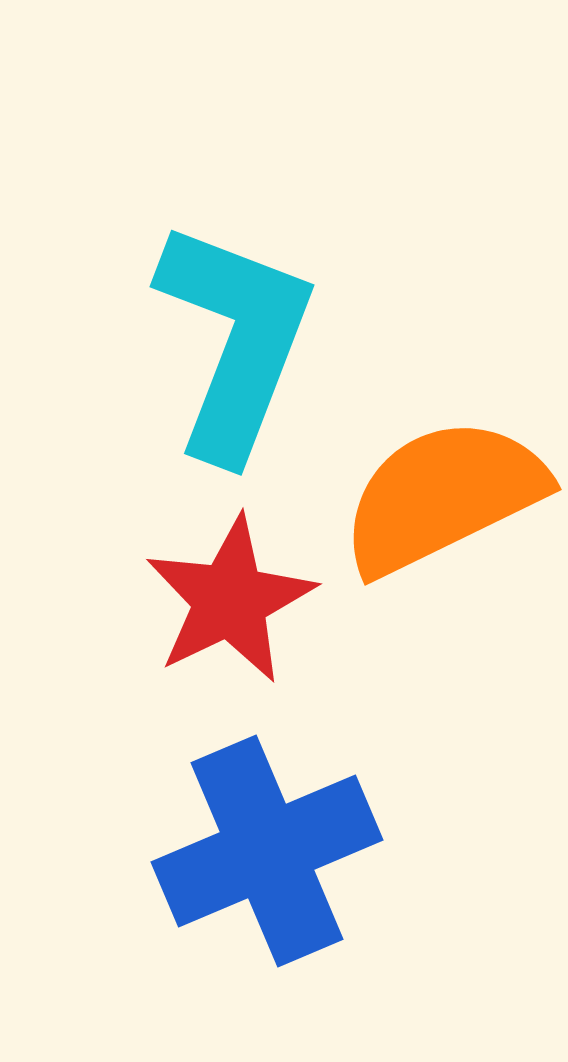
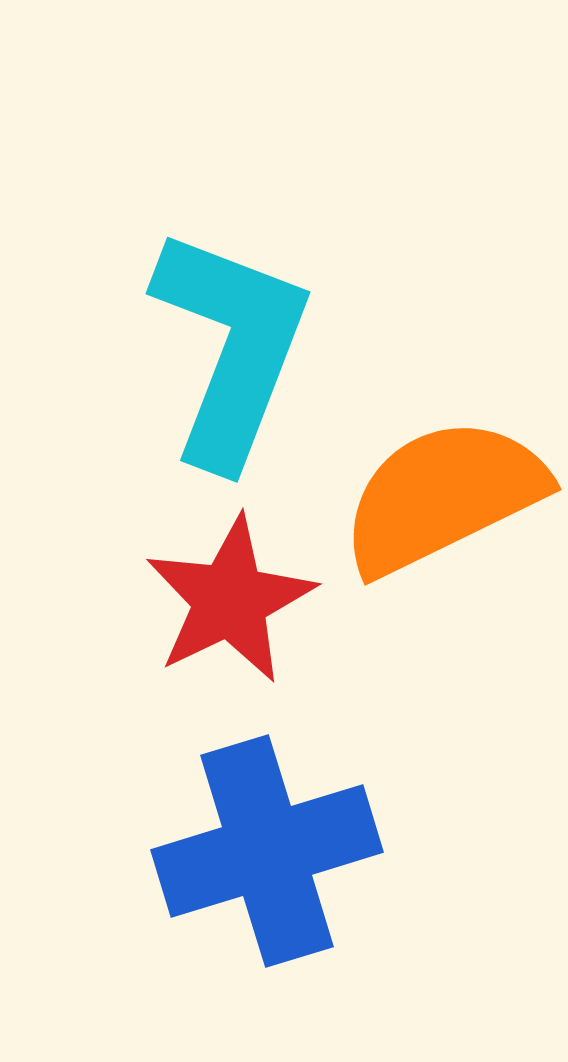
cyan L-shape: moved 4 px left, 7 px down
blue cross: rotated 6 degrees clockwise
